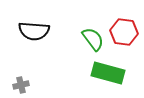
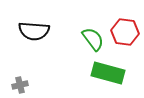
red hexagon: moved 1 px right
gray cross: moved 1 px left
